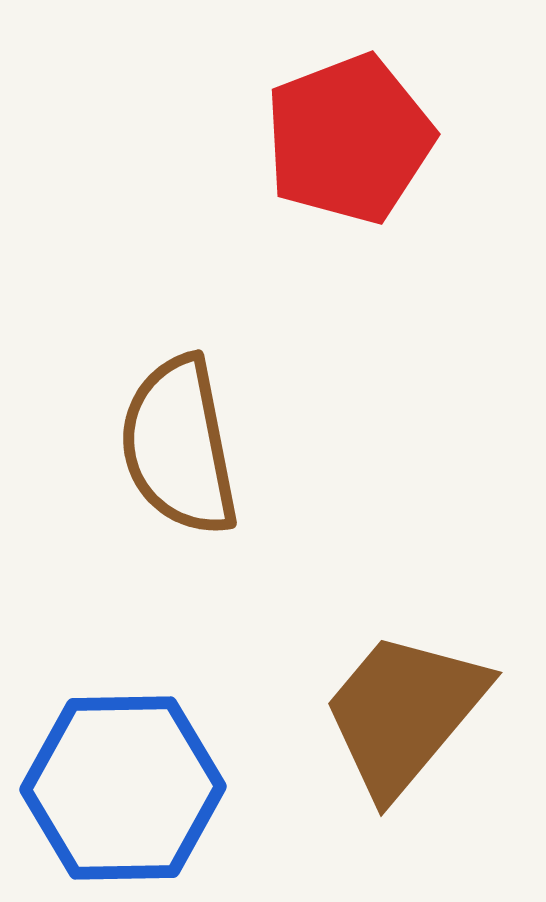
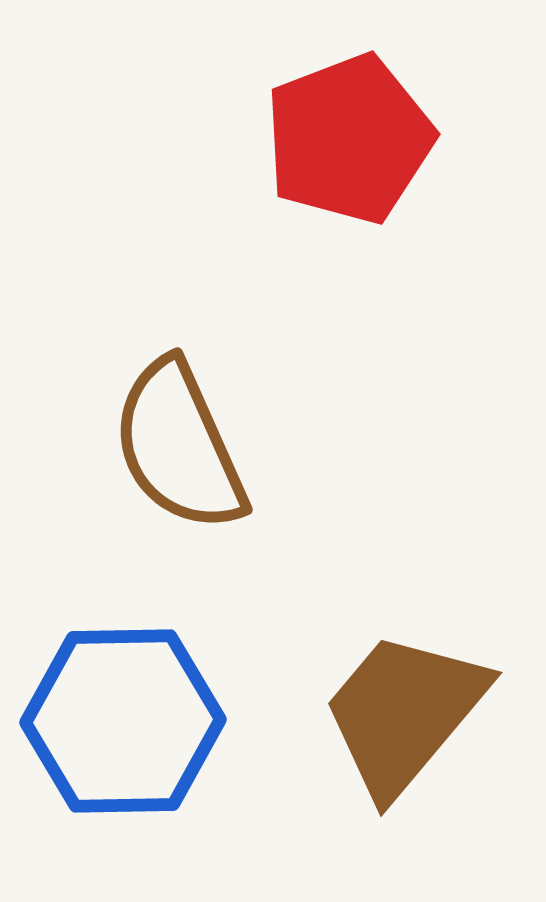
brown semicircle: rotated 13 degrees counterclockwise
blue hexagon: moved 67 px up
